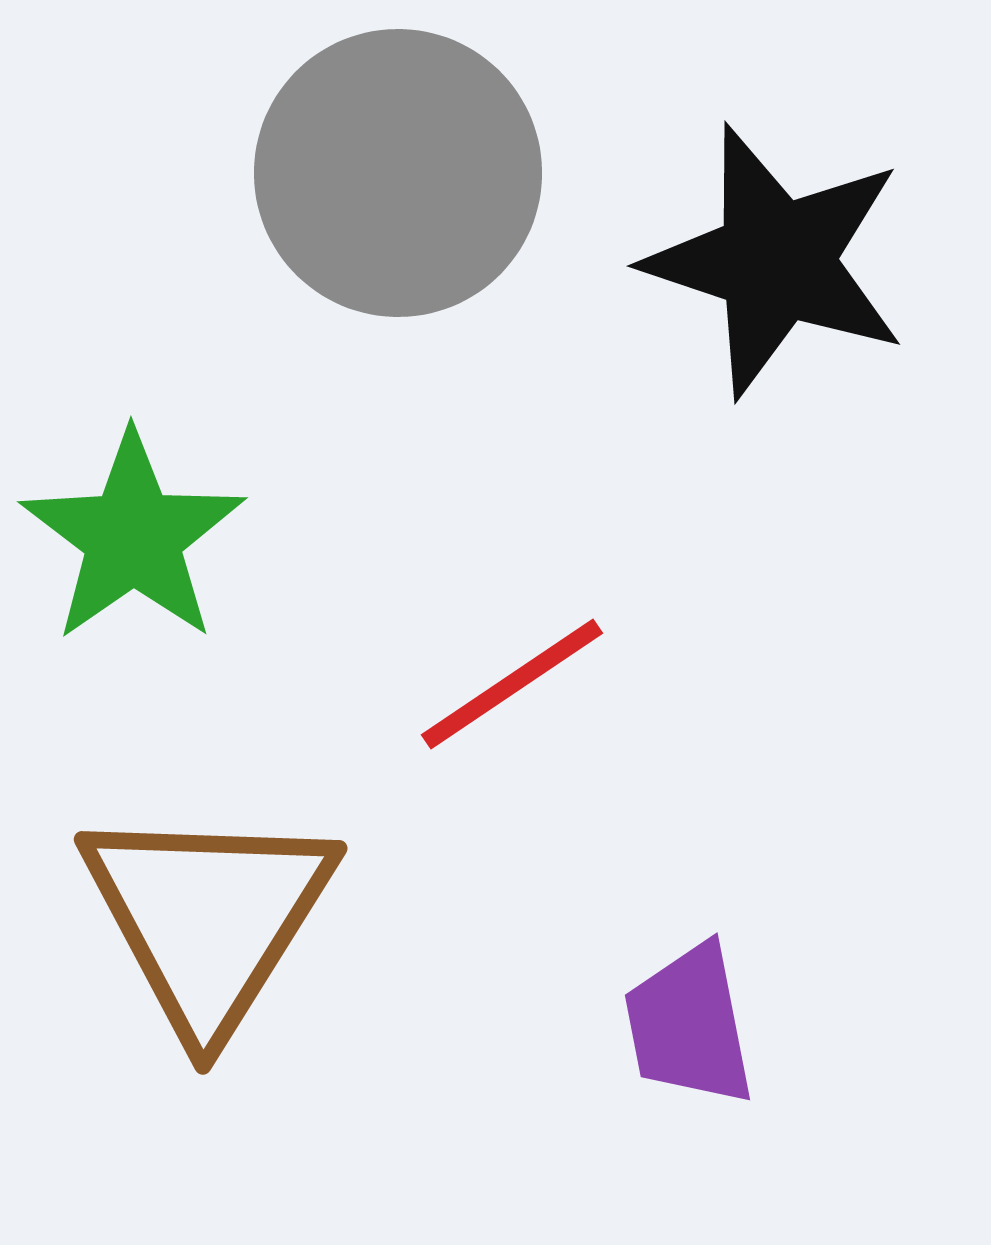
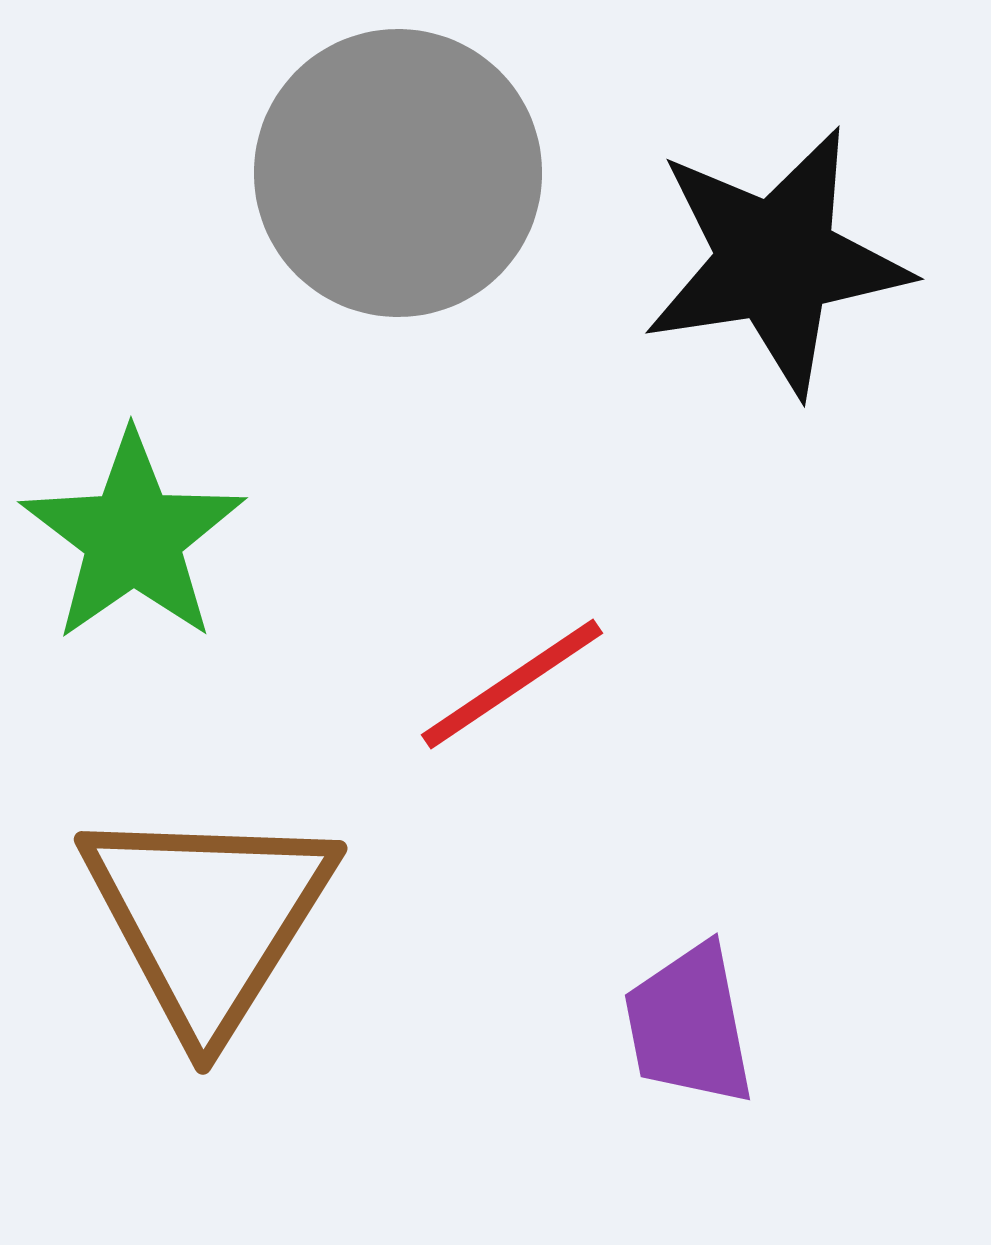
black star: rotated 27 degrees counterclockwise
